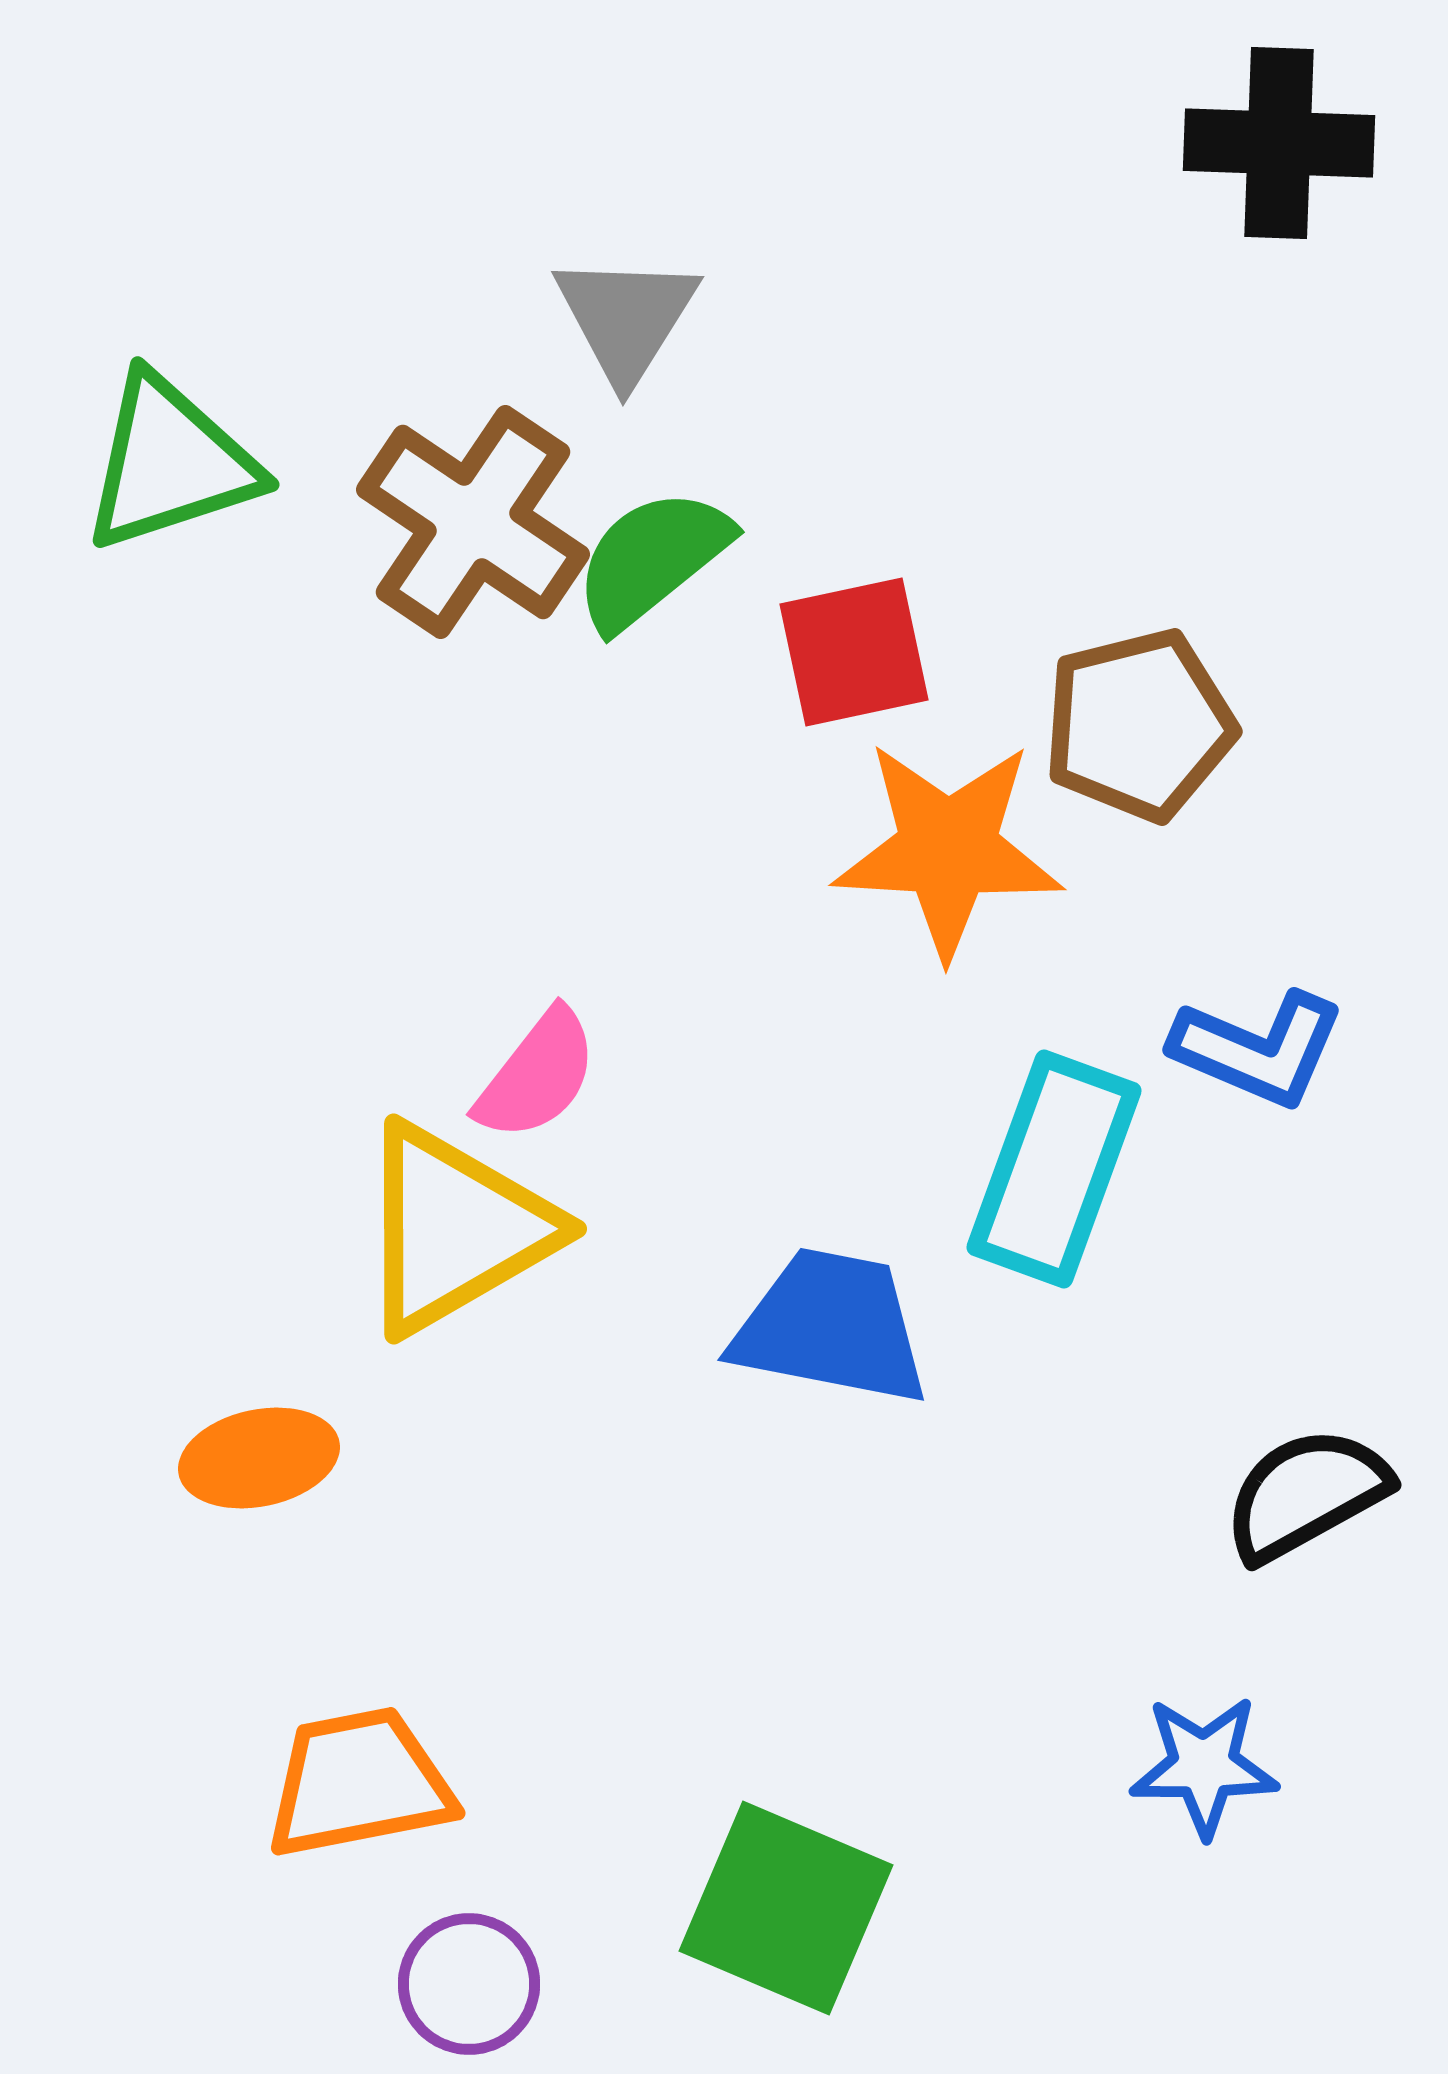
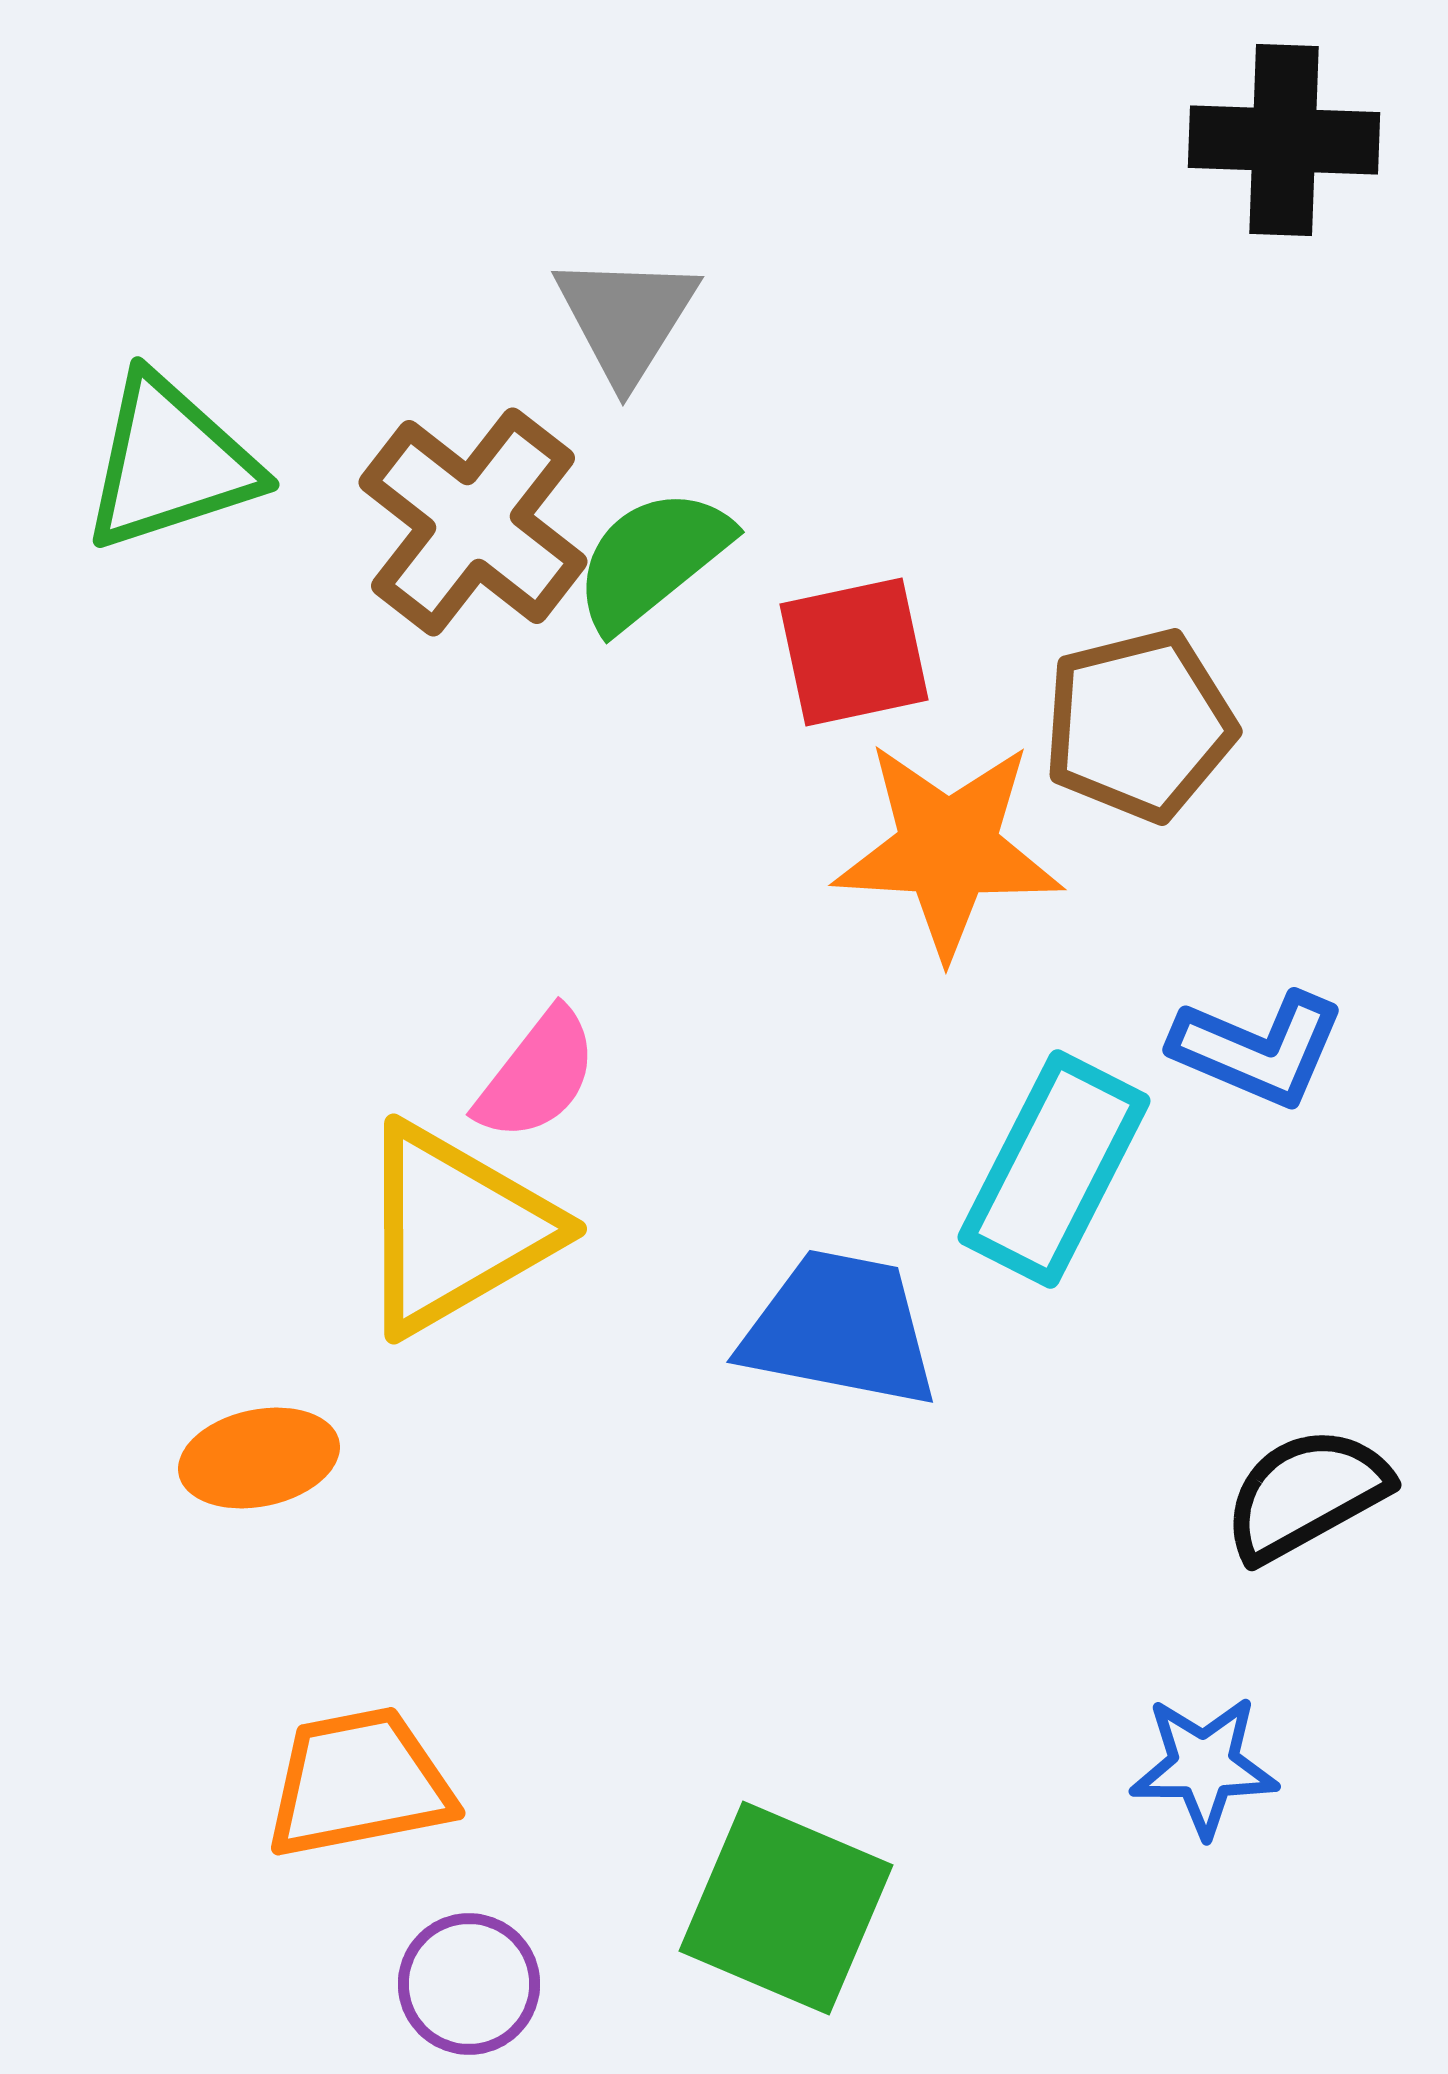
black cross: moved 5 px right, 3 px up
brown cross: rotated 4 degrees clockwise
cyan rectangle: rotated 7 degrees clockwise
blue trapezoid: moved 9 px right, 2 px down
